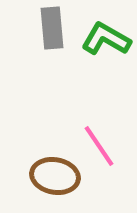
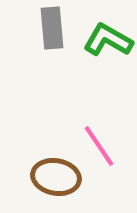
green L-shape: moved 2 px right, 1 px down
brown ellipse: moved 1 px right, 1 px down
